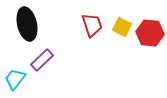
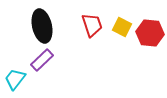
black ellipse: moved 15 px right, 2 px down
